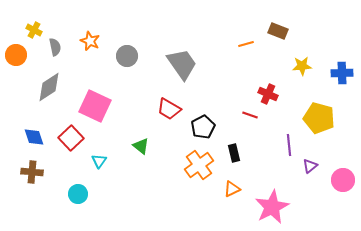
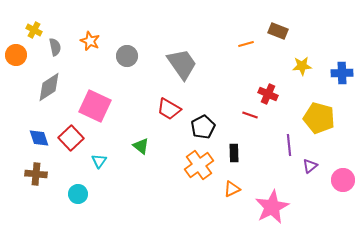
blue diamond: moved 5 px right, 1 px down
black rectangle: rotated 12 degrees clockwise
brown cross: moved 4 px right, 2 px down
